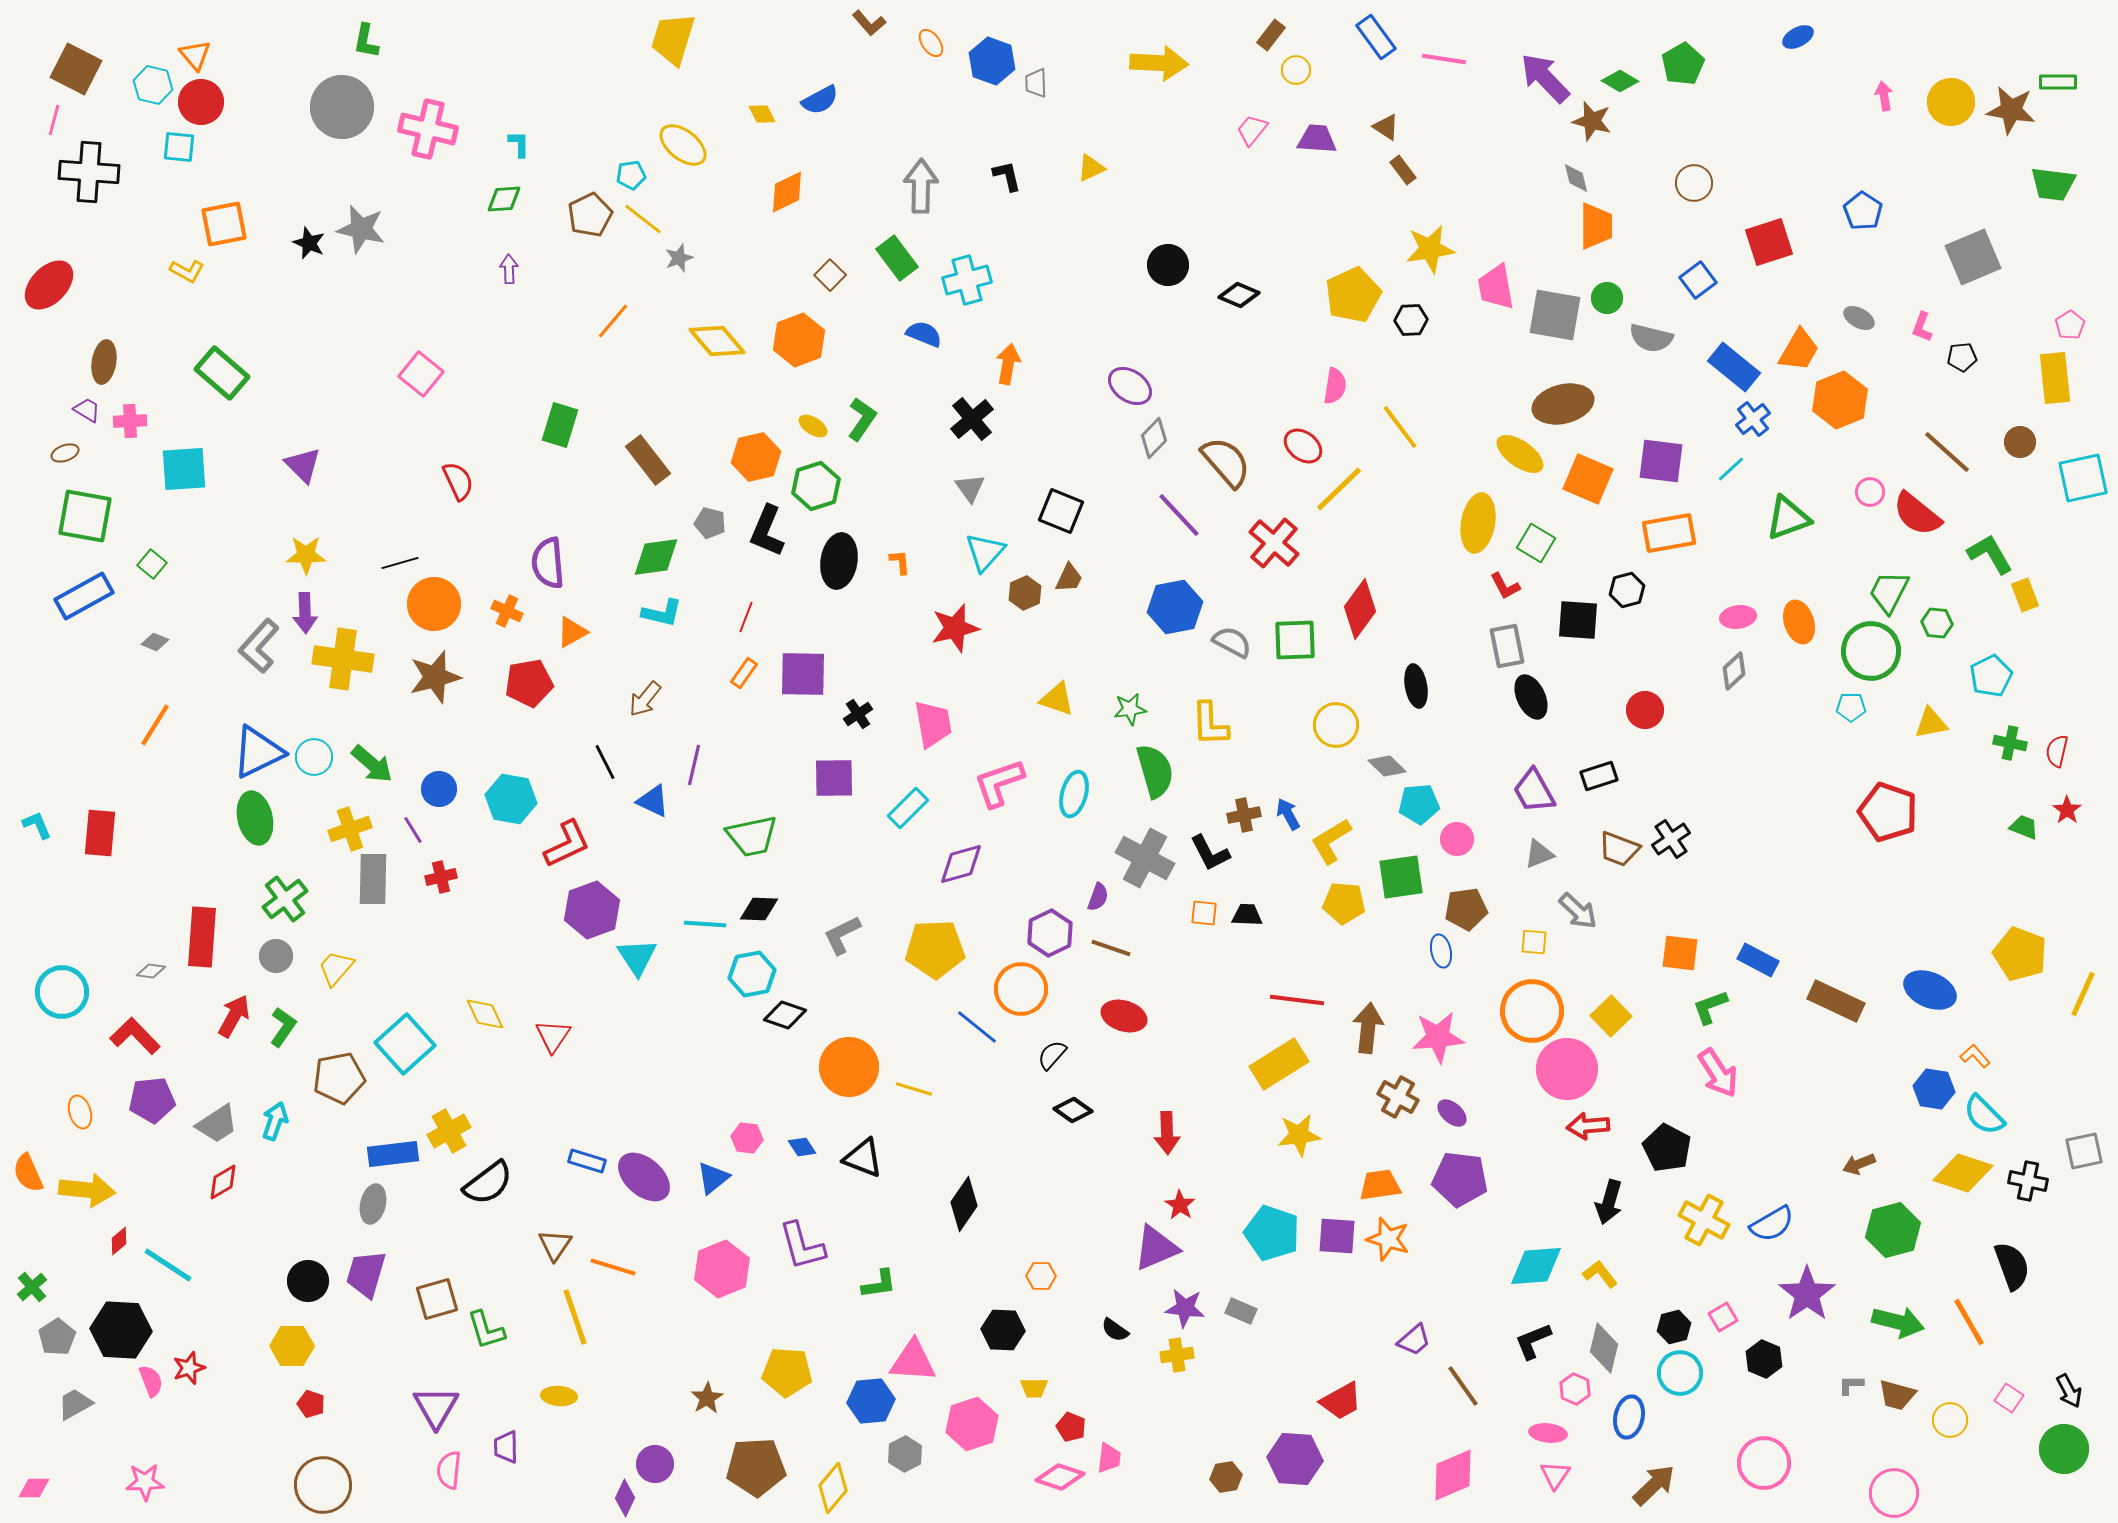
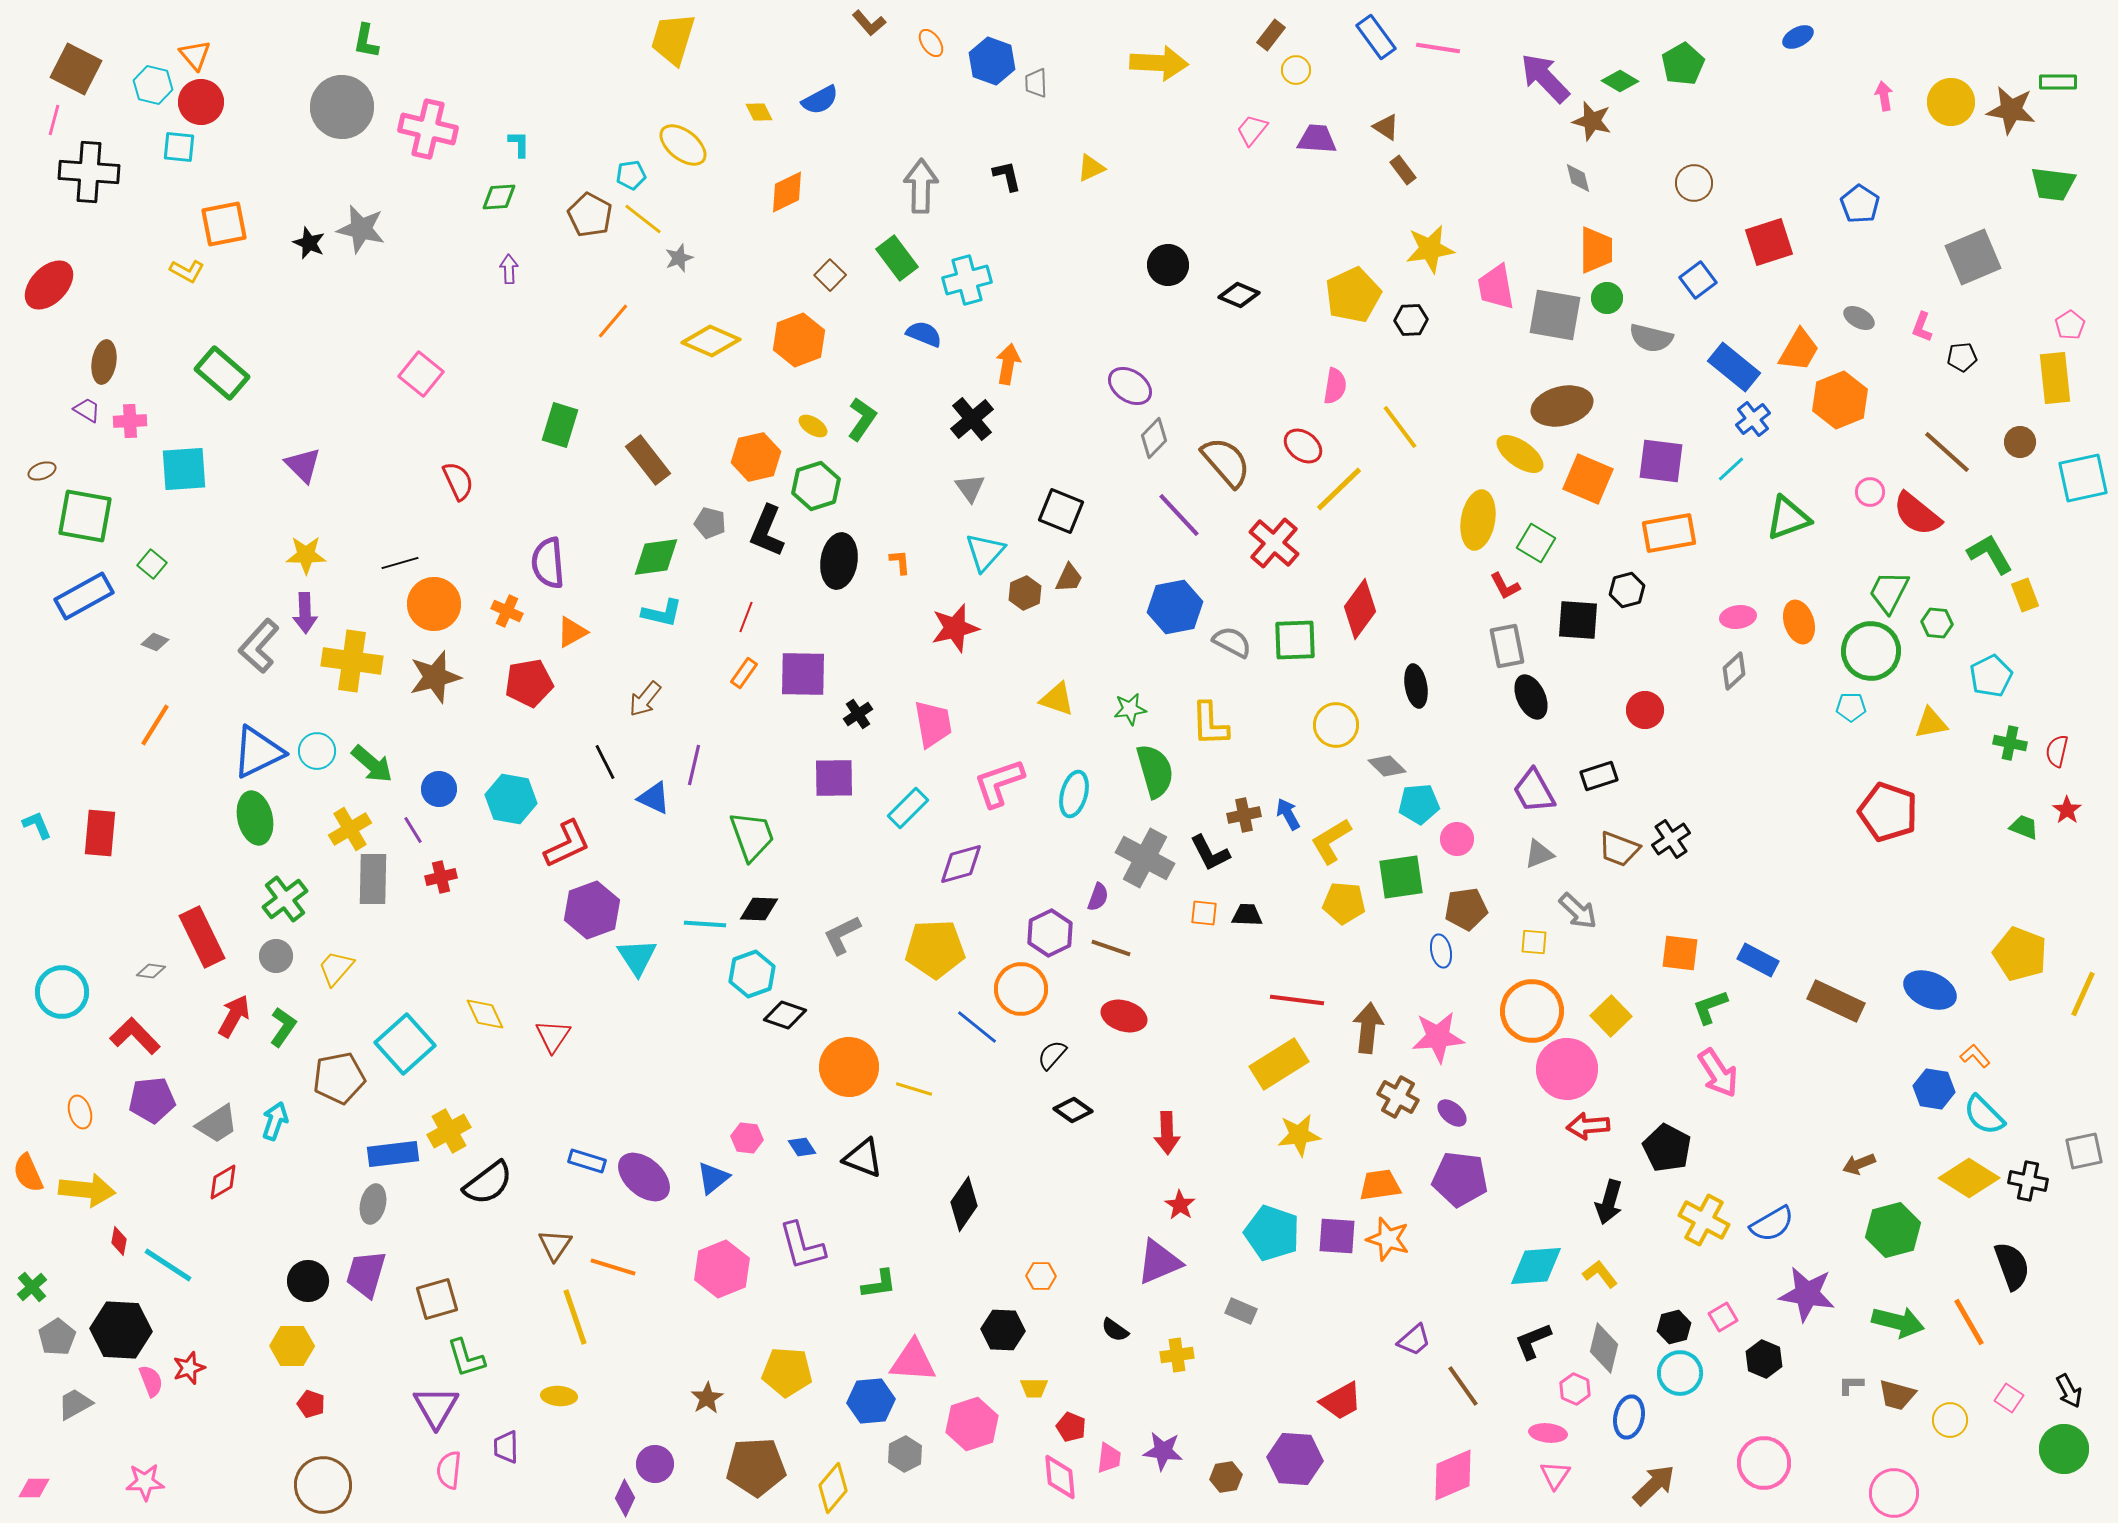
pink line at (1444, 59): moved 6 px left, 11 px up
yellow diamond at (762, 114): moved 3 px left, 2 px up
gray diamond at (1576, 178): moved 2 px right
green diamond at (504, 199): moved 5 px left, 2 px up
blue pentagon at (1863, 211): moved 3 px left, 7 px up
brown pentagon at (590, 215): rotated 18 degrees counterclockwise
orange trapezoid at (1596, 226): moved 24 px down
yellow diamond at (717, 341): moved 6 px left; rotated 26 degrees counterclockwise
brown ellipse at (1563, 404): moved 1 px left, 2 px down
brown ellipse at (65, 453): moved 23 px left, 18 px down
yellow ellipse at (1478, 523): moved 3 px up
yellow cross at (343, 659): moved 9 px right, 2 px down
cyan circle at (314, 757): moved 3 px right, 6 px up
blue triangle at (653, 801): moved 1 px right, 3 px up
yellow cross at (350, 829): rotated 12 degrees counterclockwise
green trapezoid at (752, 836): rotated 98 degrees counterclockwise
red rectangle at (202, 937): rotated 30 degrees counterclockwise
cyan hexagon at (752, 974): rotated 9 degrees counterclockwise
yellow diamond at (1963, 1173): moved 6 px right, 5 px down; rotated 14 degrees clockwise
red diamond at (119, 1241): rotated 40 degrees counterclockwise
purple triangle at (1156, 1248): moved 3 px right, 14 px down
purple star at (1807, 1294): rotated 28 degrees counterclockwise
purple star at (1185, 1308): moved 22 px left, 143 px down
green L-shape at (486, 1330): moved 20 px left, 28 px down
pink diamond at (1060, 1477): rotated 66 degrees clockwise
